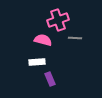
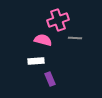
white rectangle: moved 1 px left, 1 px up
